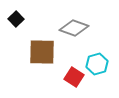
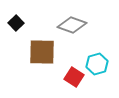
black square: moved 4 px down
gray diamond: moved 2 px left, 3 px up
